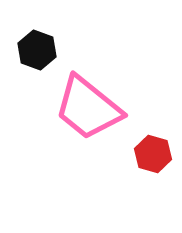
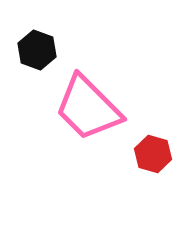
pink trapezoid: rotated 6 degrees clockwise
